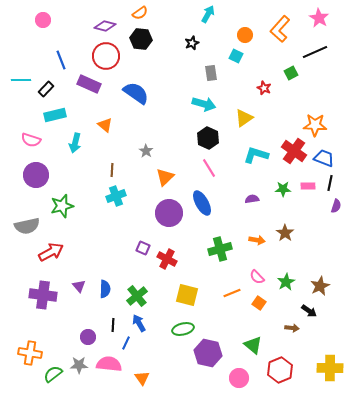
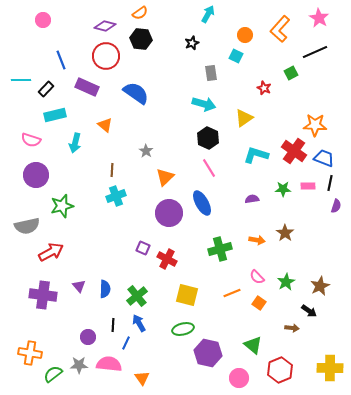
purple rectangle at (89, 84): moved 2 px left, 3 px down
